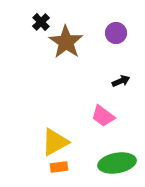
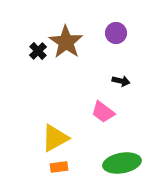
black cross: moved 3 px left, 29 px down
black arrow: rotated 36 degrees clockwise
pink trapezoid: moved 4 px up
yellow triangle: moved 4 px up
green ellipse: moved 5 px right
